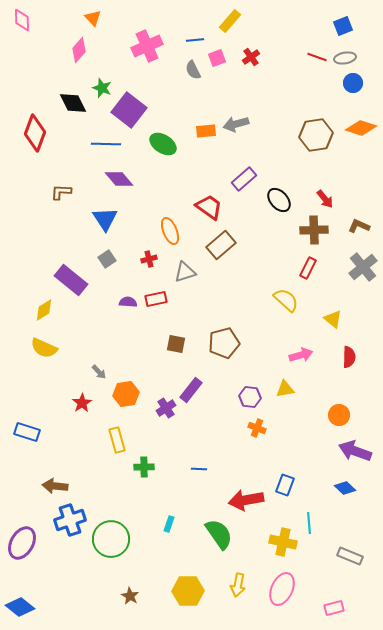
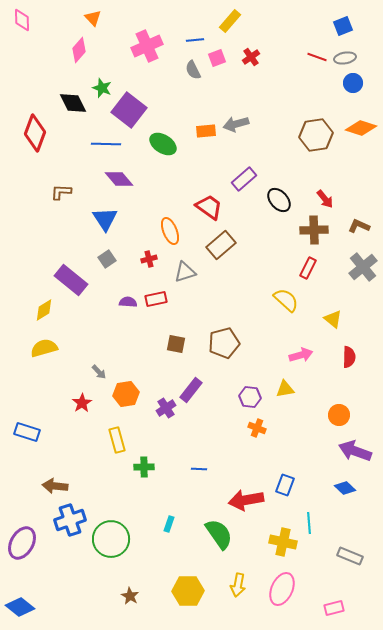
yellow semicircle at (44, 348): rotated 140 degrees clockwise
